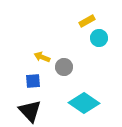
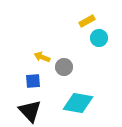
cyan diamond: moved 6 px left; rotated 24 degrees counterclockwise
